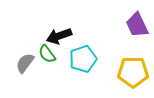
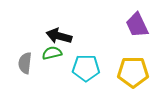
black arrow: rotated 35 degrees clockwise
green semicircle: moved 5 px right, 1 px up; rotated 114 degrees clockwise
cyan pentagon: moved 3 px right, 9 px down; rotated 20 degrees clockwise
gray semicircle: rotated 30 degrees counterclockwise
